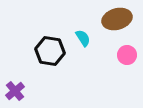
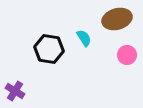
cyan semicircle: moved 1 px right
black hexagon: moved 1 px left, 2 px up
purple cross: rotated 18 degrees counterclockwise
